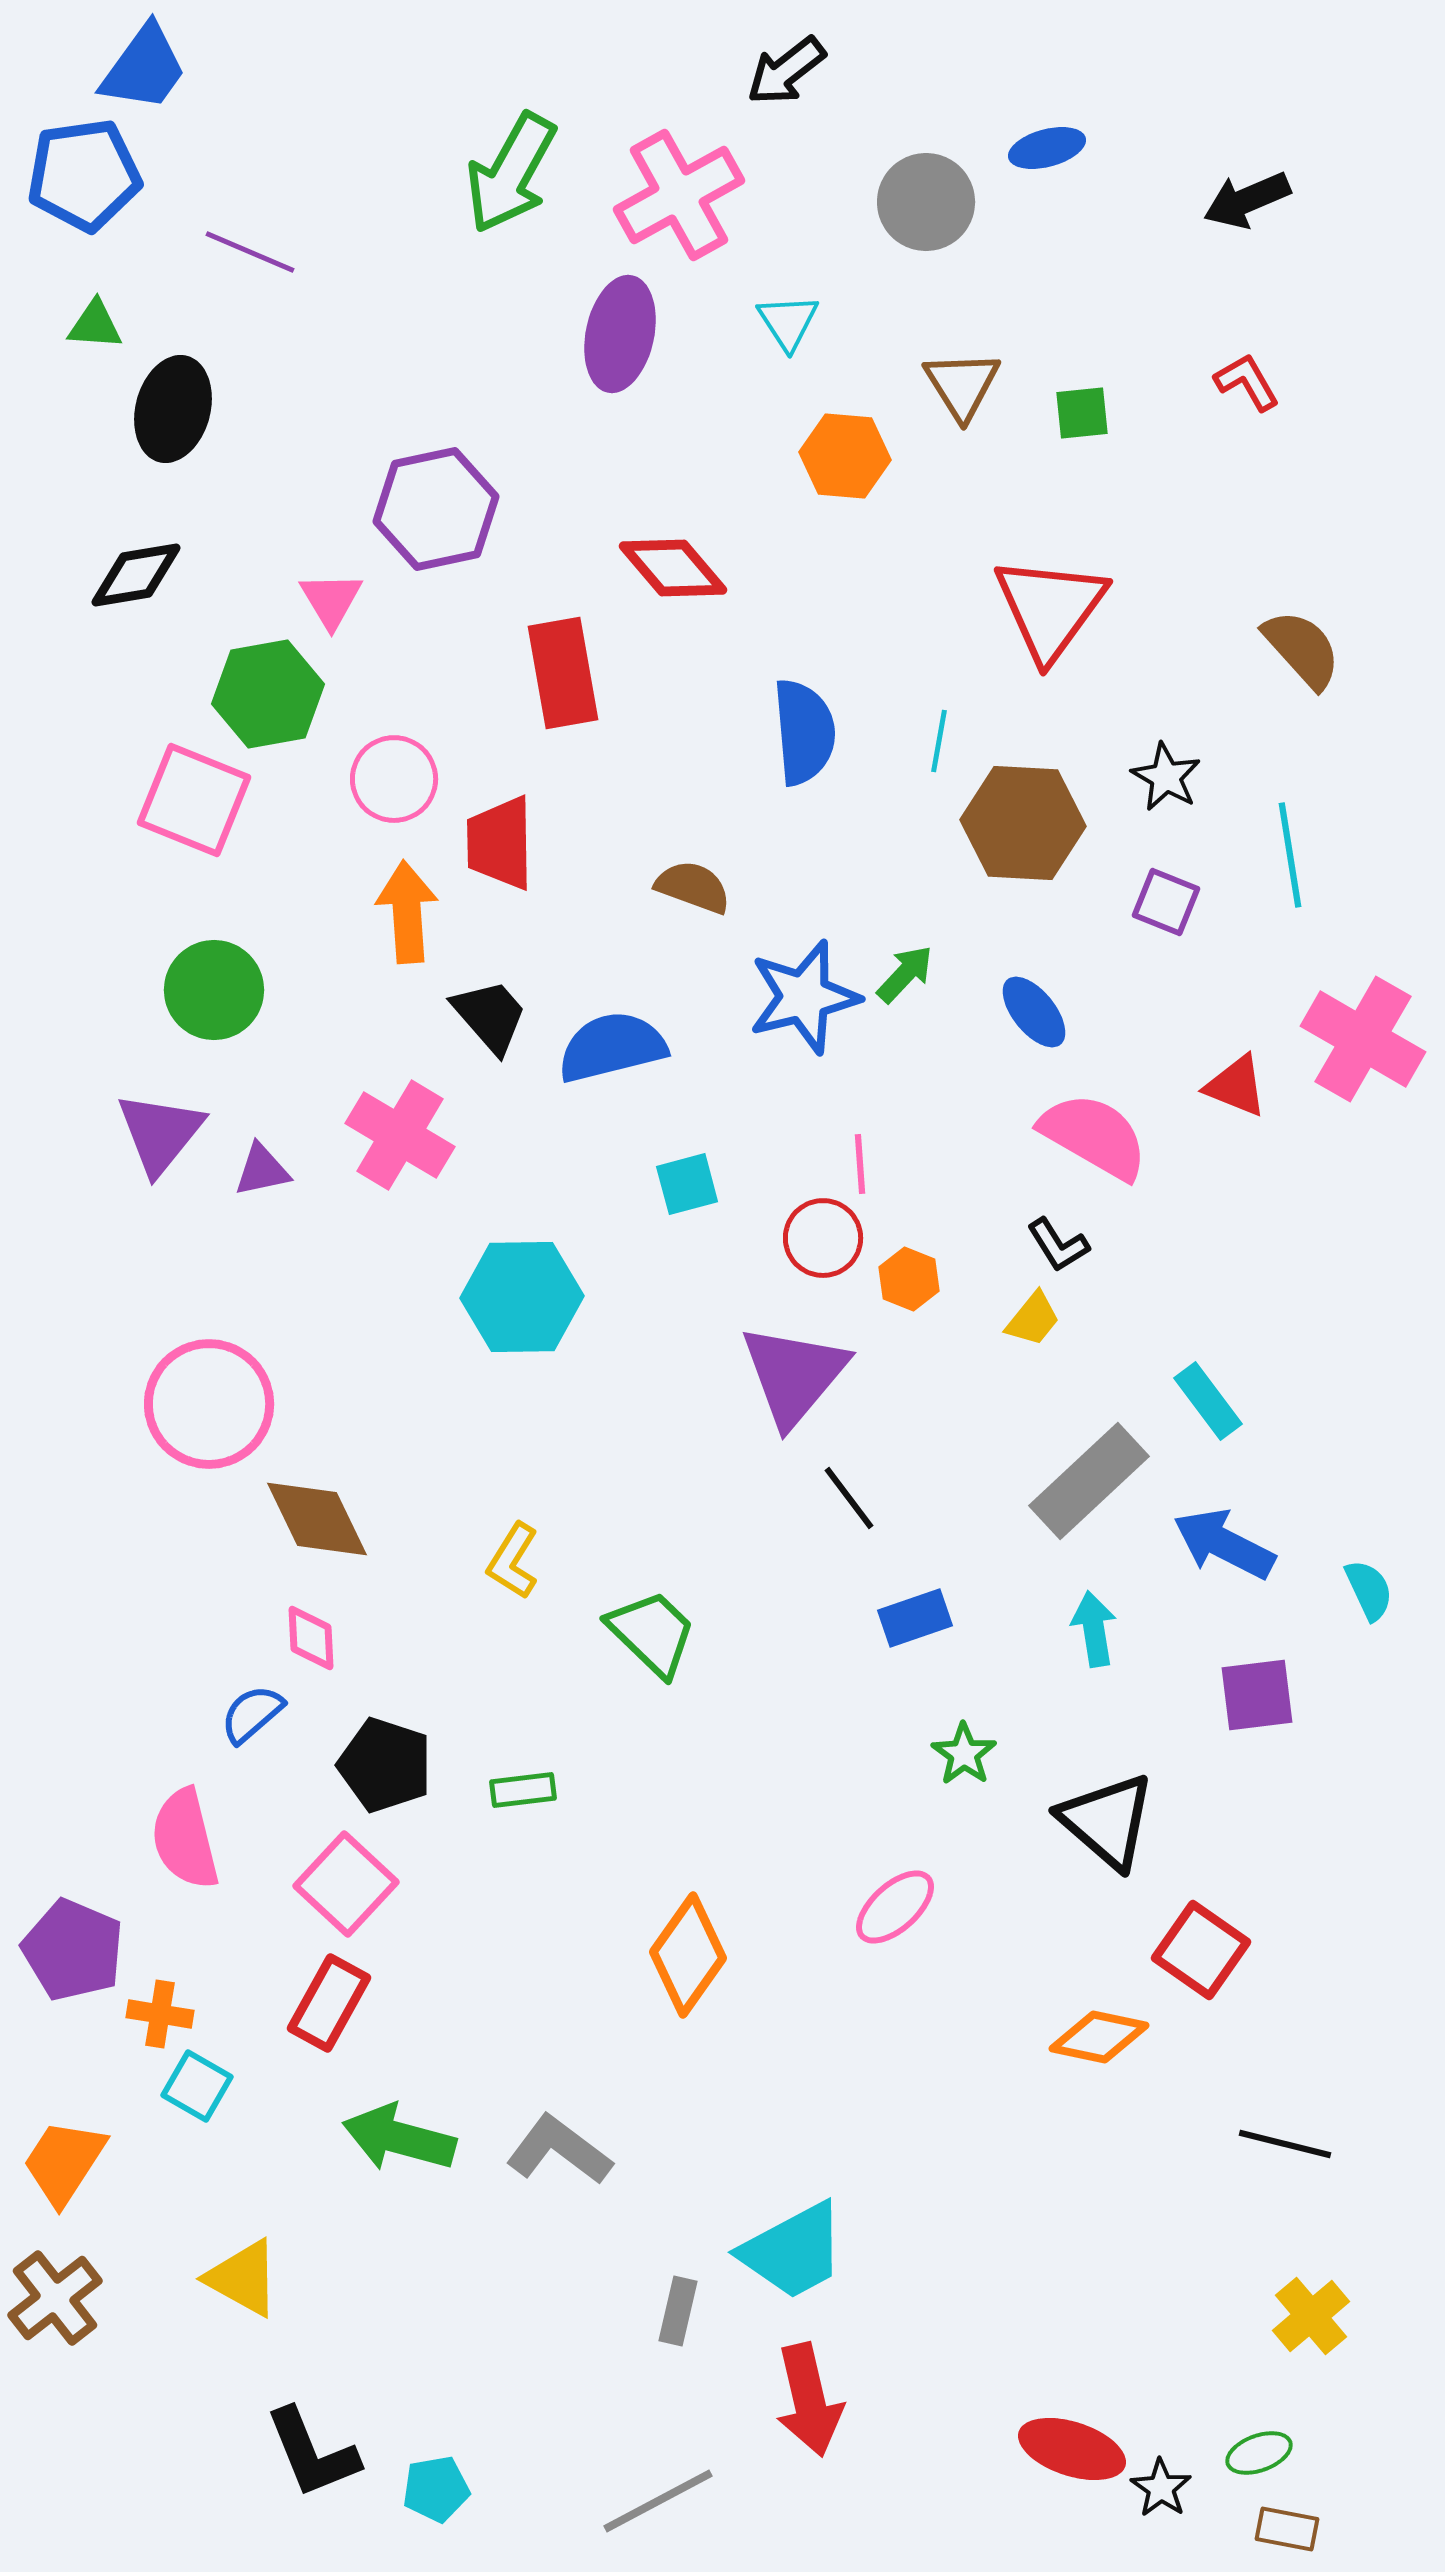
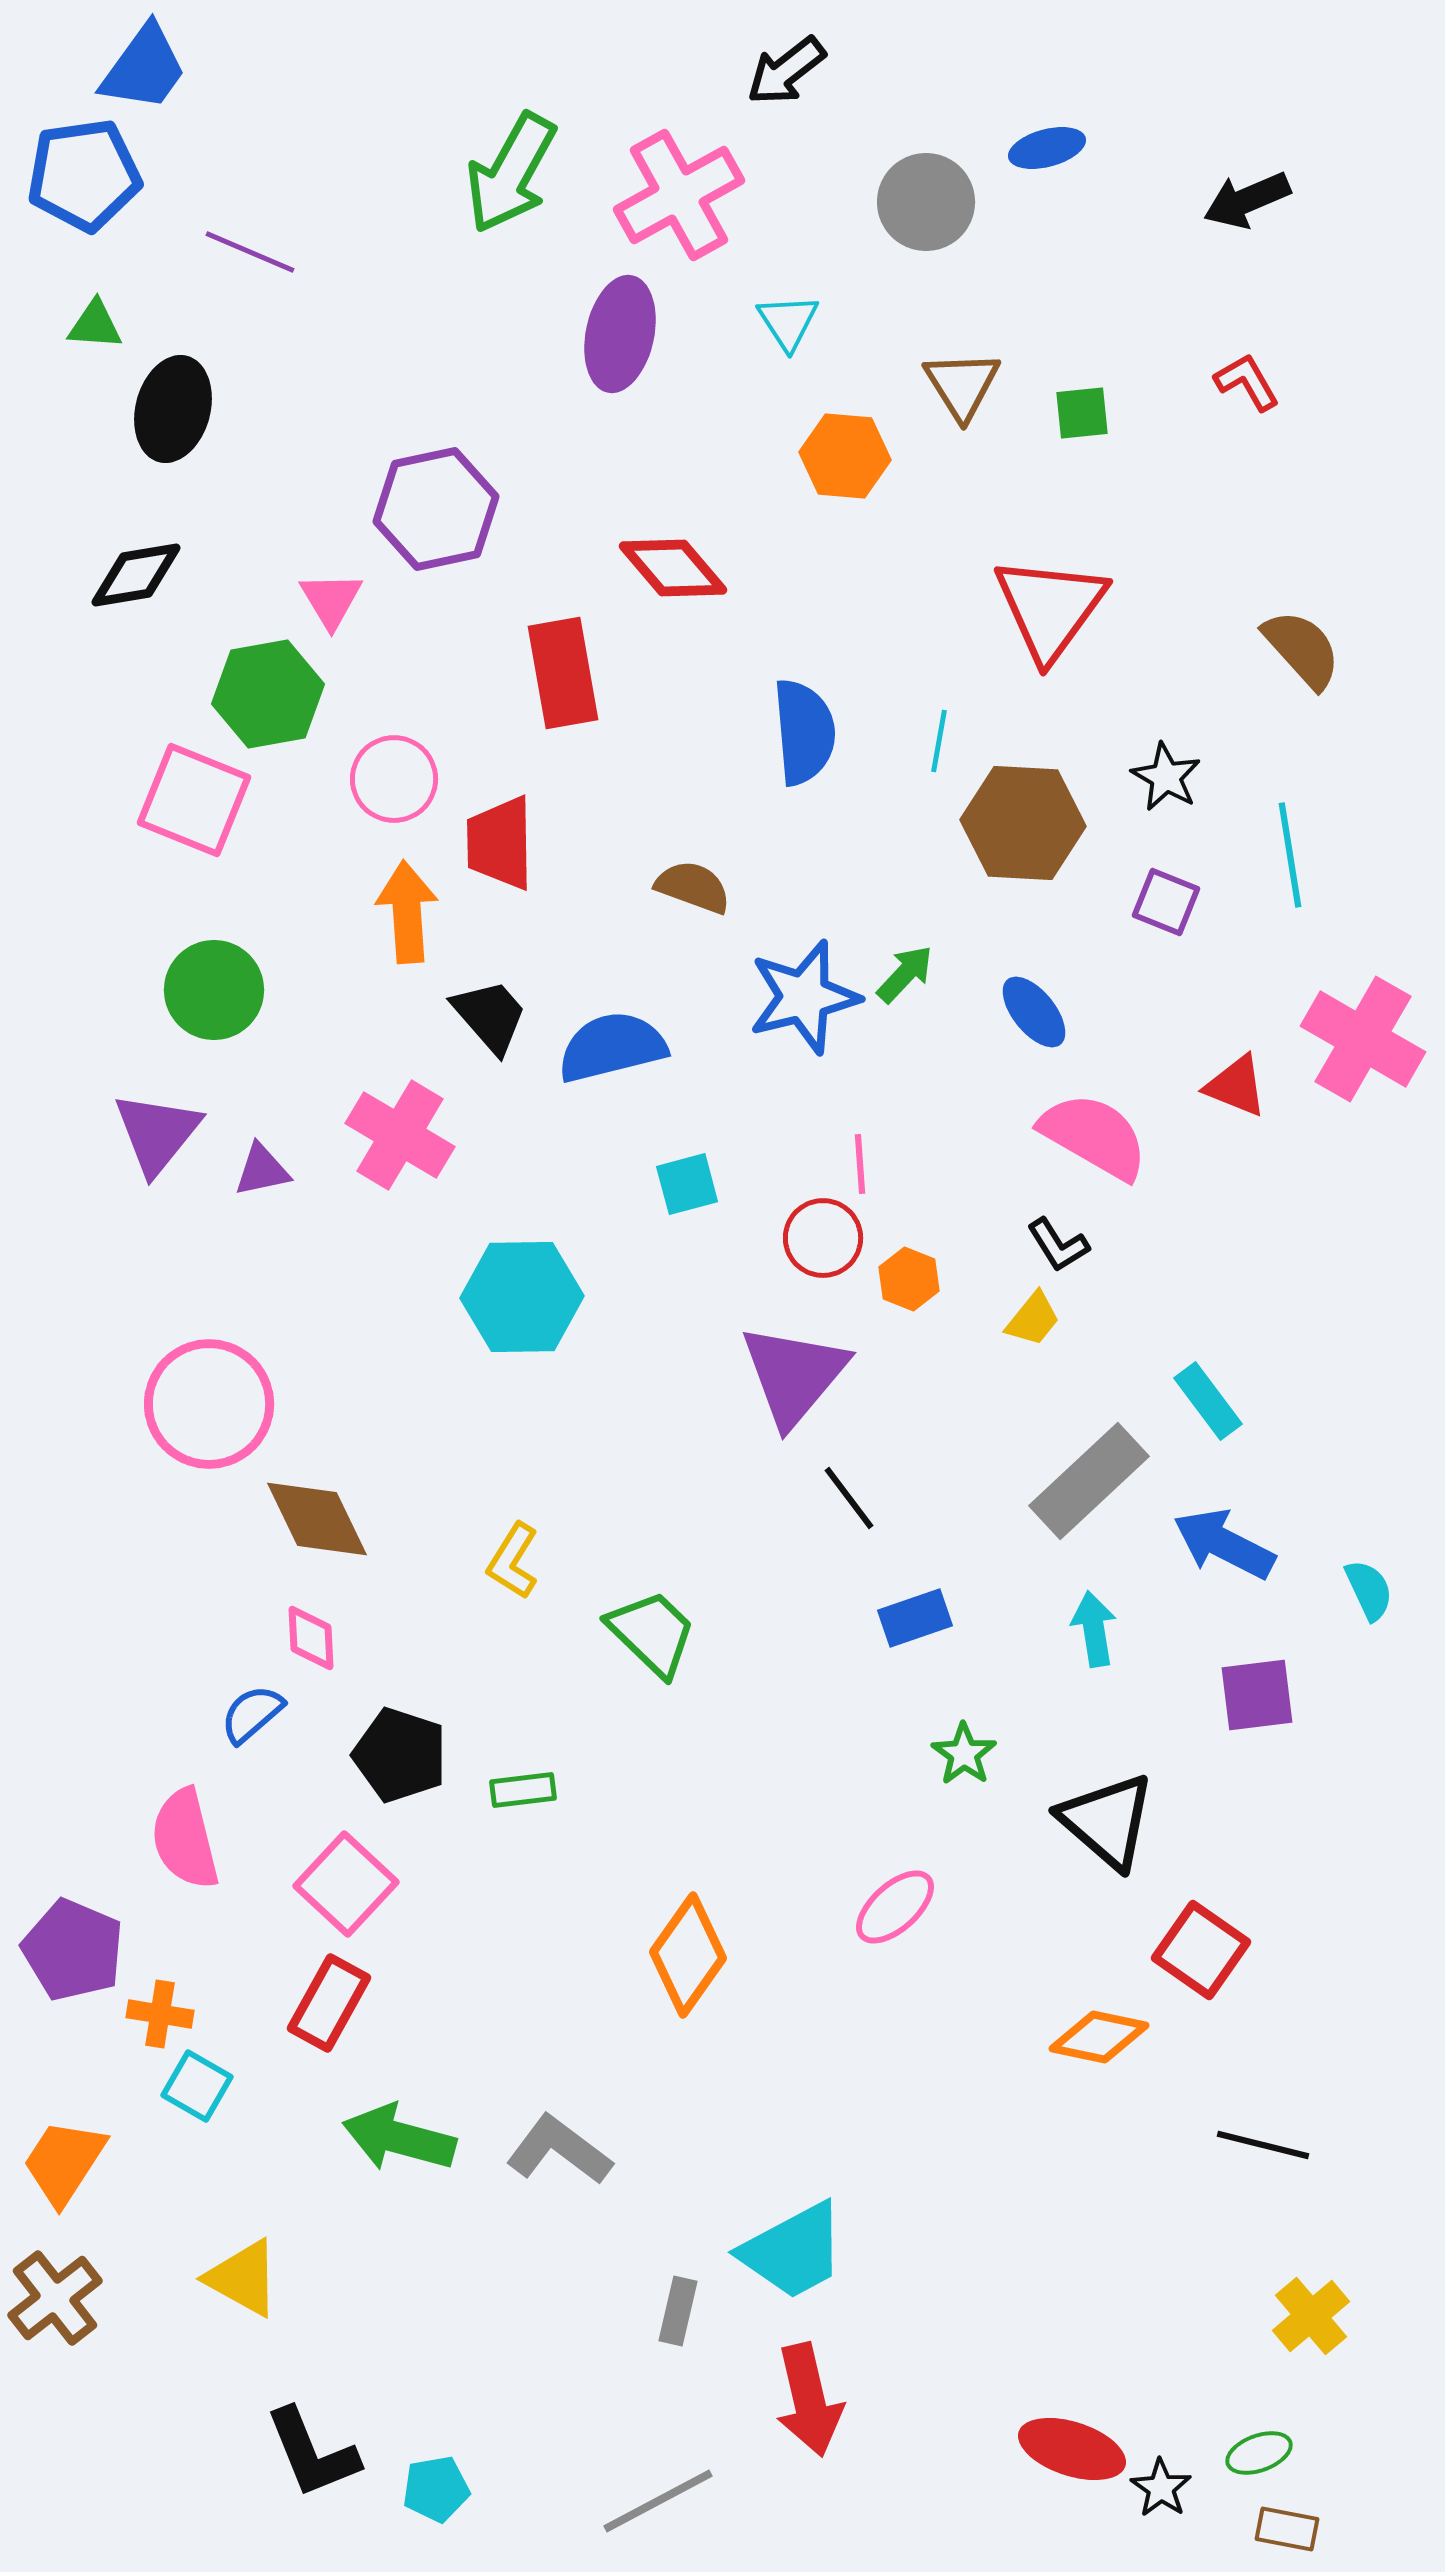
purple triangle at (160, 1133): moved 3 px left
black pentagon at (385, 1765): moved 15 px right, 10 px up
black line at (1285, 2144): moved 22 px left, 1 px down
